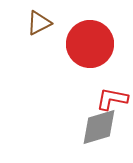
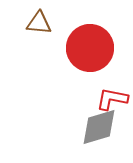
brown triangle: rotated 32 degrees clockwise
red circle: moved 4 px down
